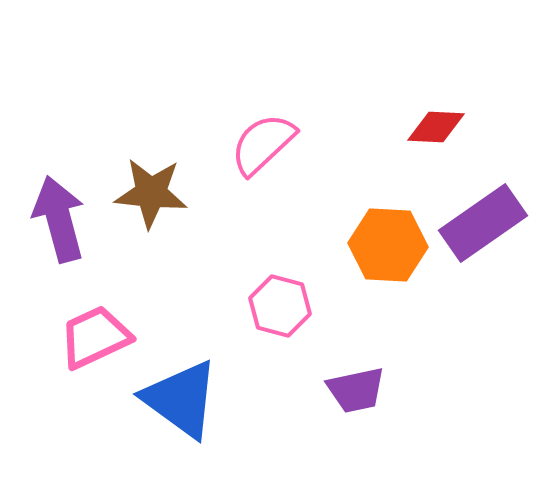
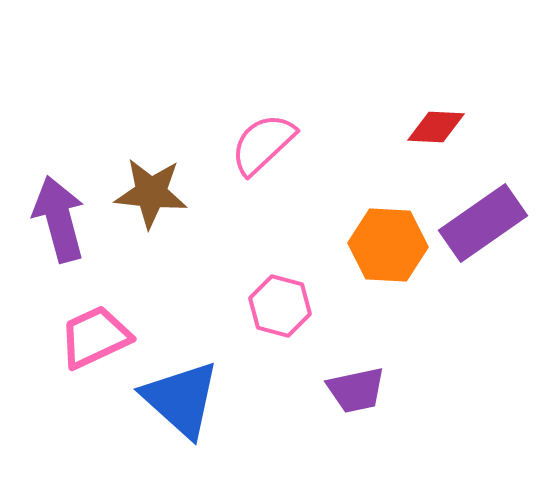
blue triangle: rotated 6 degrees clockwise
